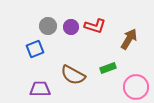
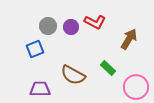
red L-shape: moved 4 px up; rotated 10 degrees clockwise
green rectangle: rotated 63 degrees clockwise
